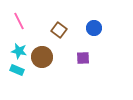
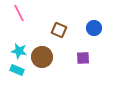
pink line: moved 8 px up
brown square: rotated 14 degrees counterclockwise
